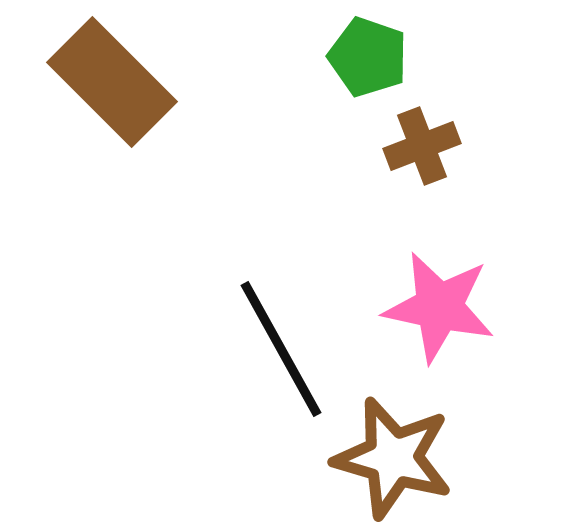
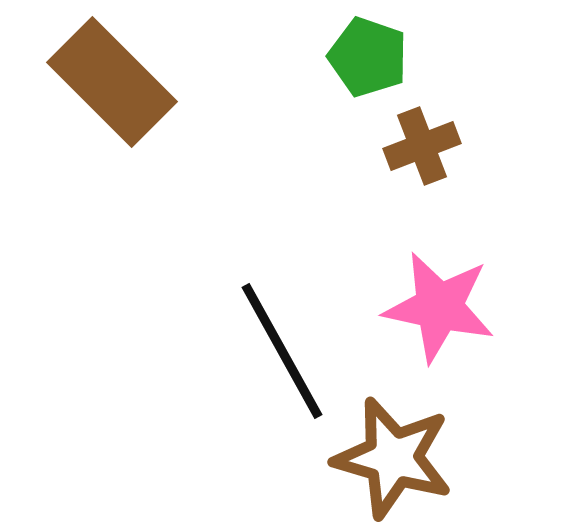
black line: moved 1 px right, 2 px down
